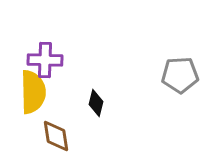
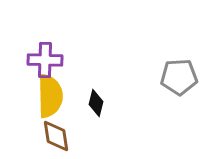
gray pentagon: moved 1 px left, 2 px down
yellow semicircle: moved 17 px right, 4 px down
